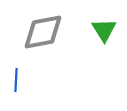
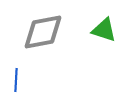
green triangle: rotated 40 degrees counterclockwise
